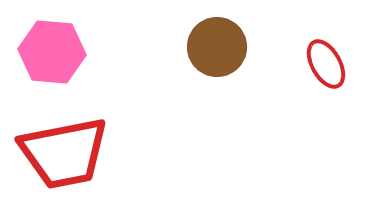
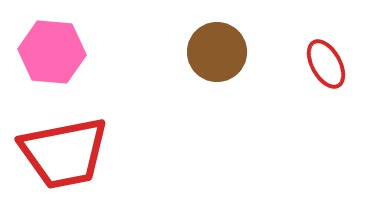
brown circle: moved 5 px down
